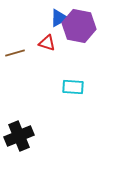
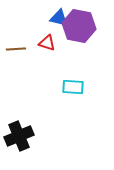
blue triangle: rotated 42 degrees clockwise
brown line: moved 1 px right, 4 px up; rotated 12 degrees clockwise
